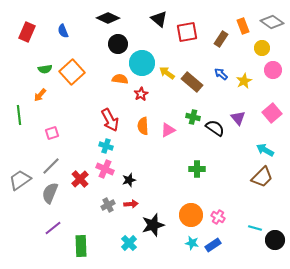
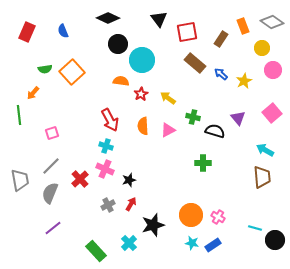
black triangle at (159, 19): rotated 12 degrees clockwise
cyan circle at (142, 63): moved 3 px up
yellow arrow at (167, 73): moved 1 px right, 25 px down
orange semicircle at (120, 79): moved 1 px right, 2 px down
brown rectangle at (192, 82): moved 3 px right, 19 px up
orange arrow at (40, 95): moved 7 px left, 2 px up
black semicircle at (215, 128): moved 3 px down; rotated 18 degrees counterclockwise
green cross at (197, 169): moved 6 px right, 6 px up
brown trapezoid at (262, 177): rotated 50 degrees counterclockwise
gray trapezoid at (20, 180): rotated 115 degrees clockwise
red arrow at (131, 204): rotated 56 degrees counterclockwise
green rectangle at (81, 246): moved 15 px right, 5 px down; rotated 40 degrees counterclockwise
